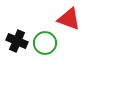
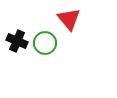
red triangle: rotated 30 degrees clockwise
